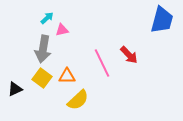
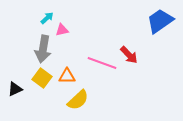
blue trapezoid: moved 2 px left, 1 px down; rotated 140 degrees counterclockwise
pink line: rotated 44 degrees counterclockwise
